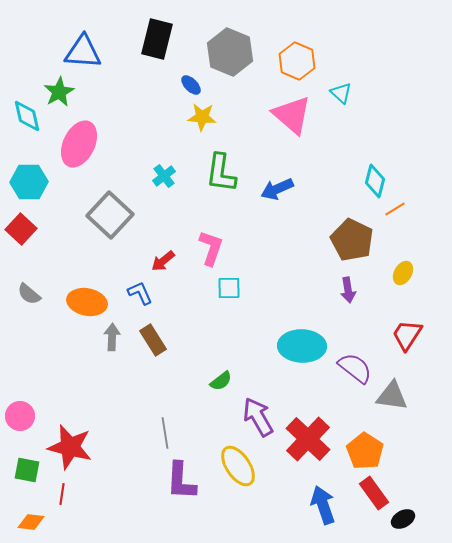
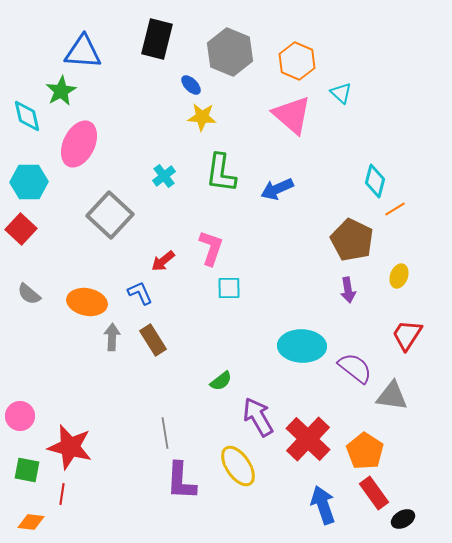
green star at (59, 92): moved 2 px right, 1 px up
yellow ellipse at (403, 273): moved 4 px left, 3 px down; rotated 10 degrees counterclockwise
